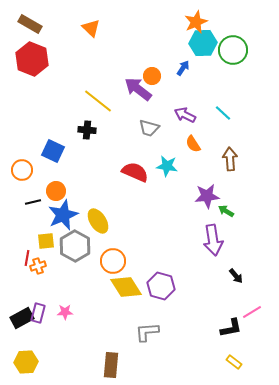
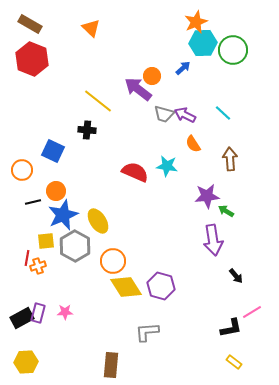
blue arrow at (183, 68): rotated 14 degrees clockwise
gray trapezoid at (149, 128): moved 15 px right, 14 px up
